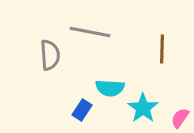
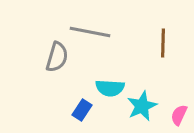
brown line: moved 1 px right, 6 px up
gray semicircle: moved 7 px right, 2 px down; rotated 20 degrees clockwise
cyan star: moved 1 px left, 2 px up; rotated 12 degrees clockwise
pink semicircle: moved 1 px left, 3 px up; rotated 10 degrees counterclockwise
